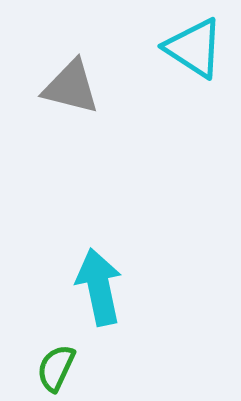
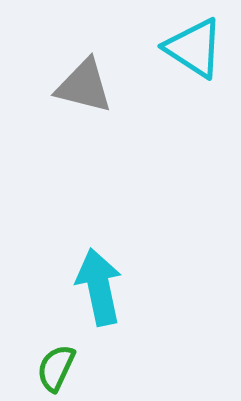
gray triangle: moved 13 px right, 1 px up
